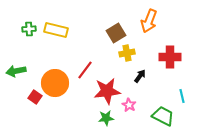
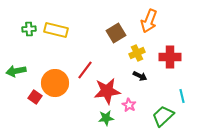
yellow cross: moved 10 px right; rotated 14 degrees counterclockwise
black arrow: rotated 80 degrees clockwise
green trapezoid: rotated 70 degrees counterclockwise
